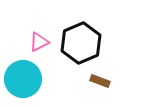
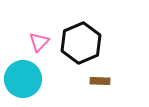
pink triangle: rotated 20 degrees counterclockwise
brown rectangle: rotated 18 degrees counterclockwise
